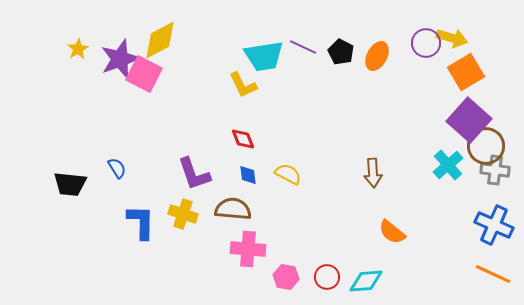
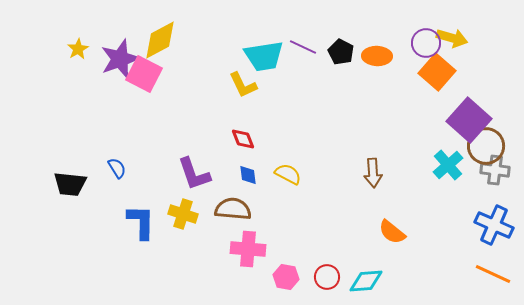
orange ellipse: rotated 64 degrees clockwise
orange square: moved 29 px left; rotated 18 degrees counterclockwise
